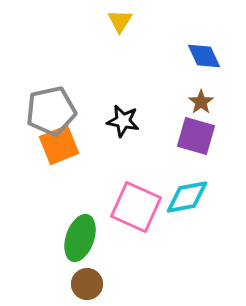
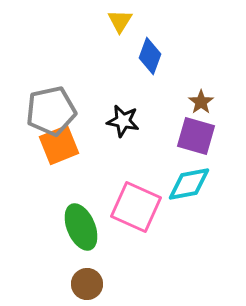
blue diamond: moved 54 px left; rotated 45 degrees clockwise
cyan diamond: moved 2 px right, 13 px up
green ellipse: moved 1 px right, 11 px up; rotated 42 degrees counterclockwise
